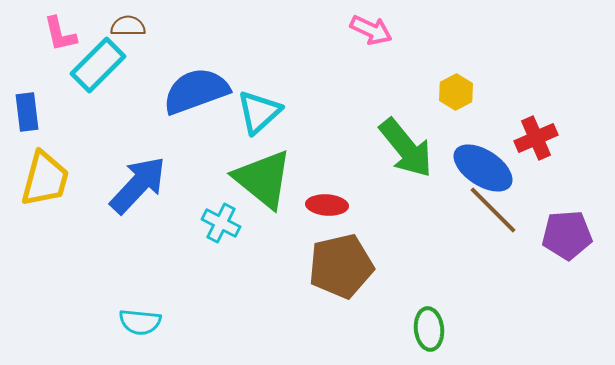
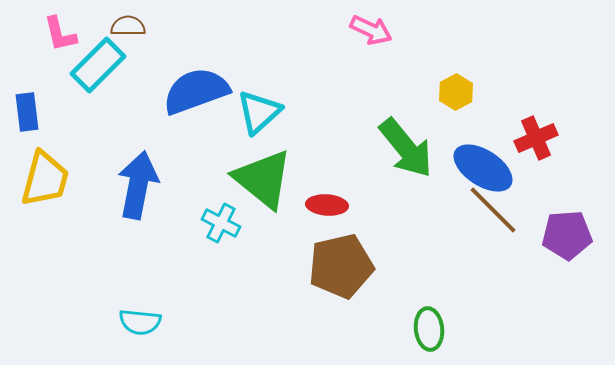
blue arrow: rotated 32 degrees counterclockwise
